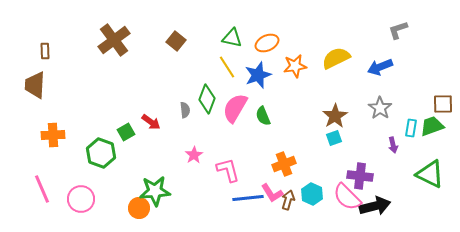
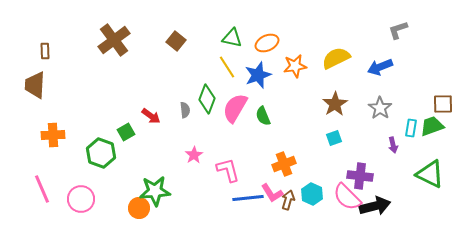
brown star at (335, 116): moved 12 px up
red arrow at (151, 122): moved 6 px up
